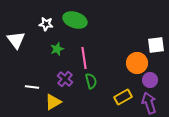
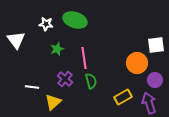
purple circle: moved 5 px right
yellow triangle: rotated 12 degrees counterclockwise
